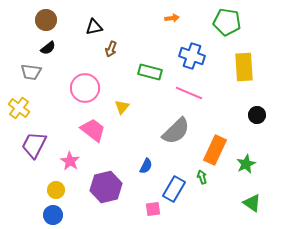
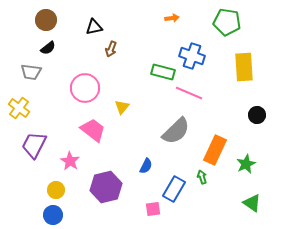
green rectangle: moved 13 px right
